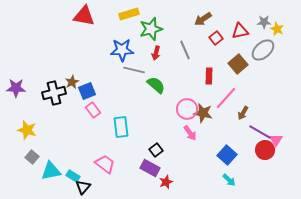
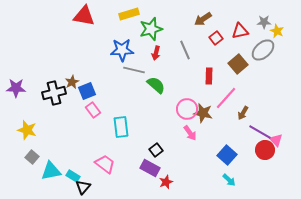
yellow star at (277, 29): moved 2 px down
pink triangle at (276, 140): rotated 16 degrees counterclockwise
